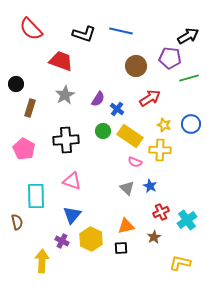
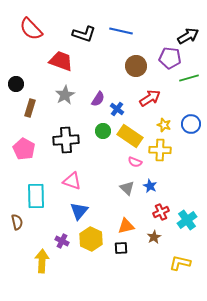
blue triangle: moved 7 px right, 4 px up
